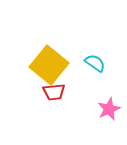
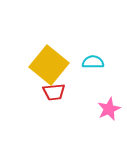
cyan semicircle: moved 2 px left, 1 px up; rotated 35 degrees counterclockwise
